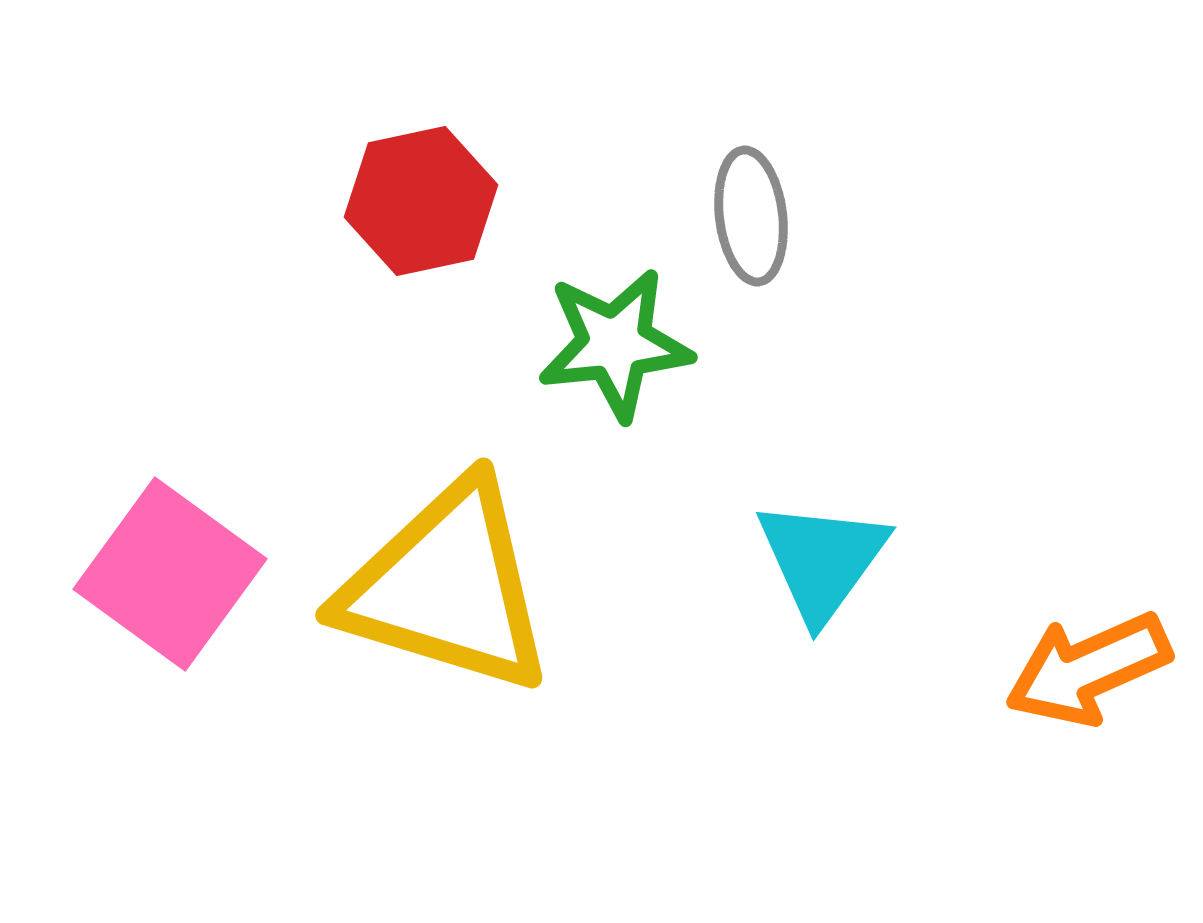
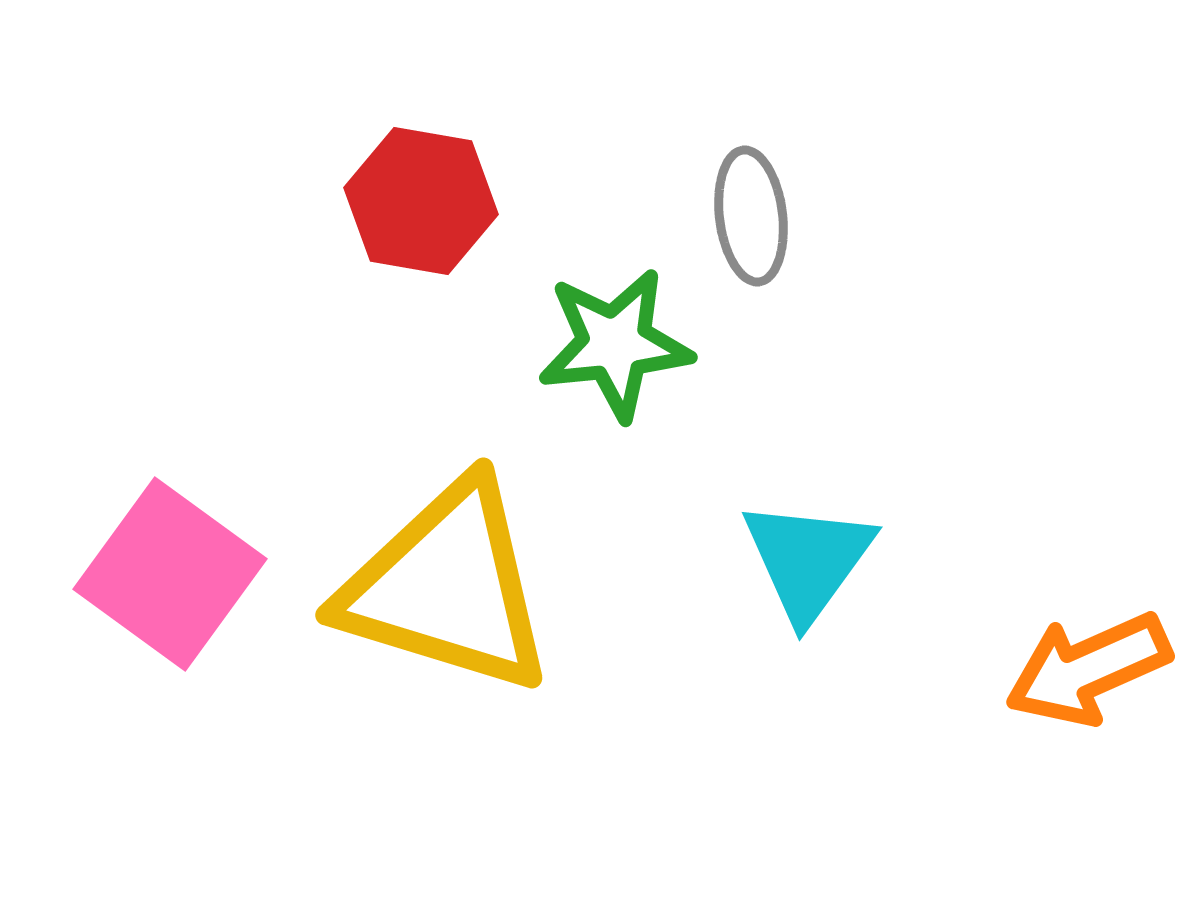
red hexagon: rotated 22 degrees clockwise
cyan triangle: moved 14 px left
